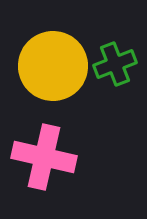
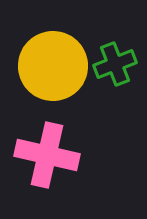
pink cross: moved 3 px right, 2 px up
